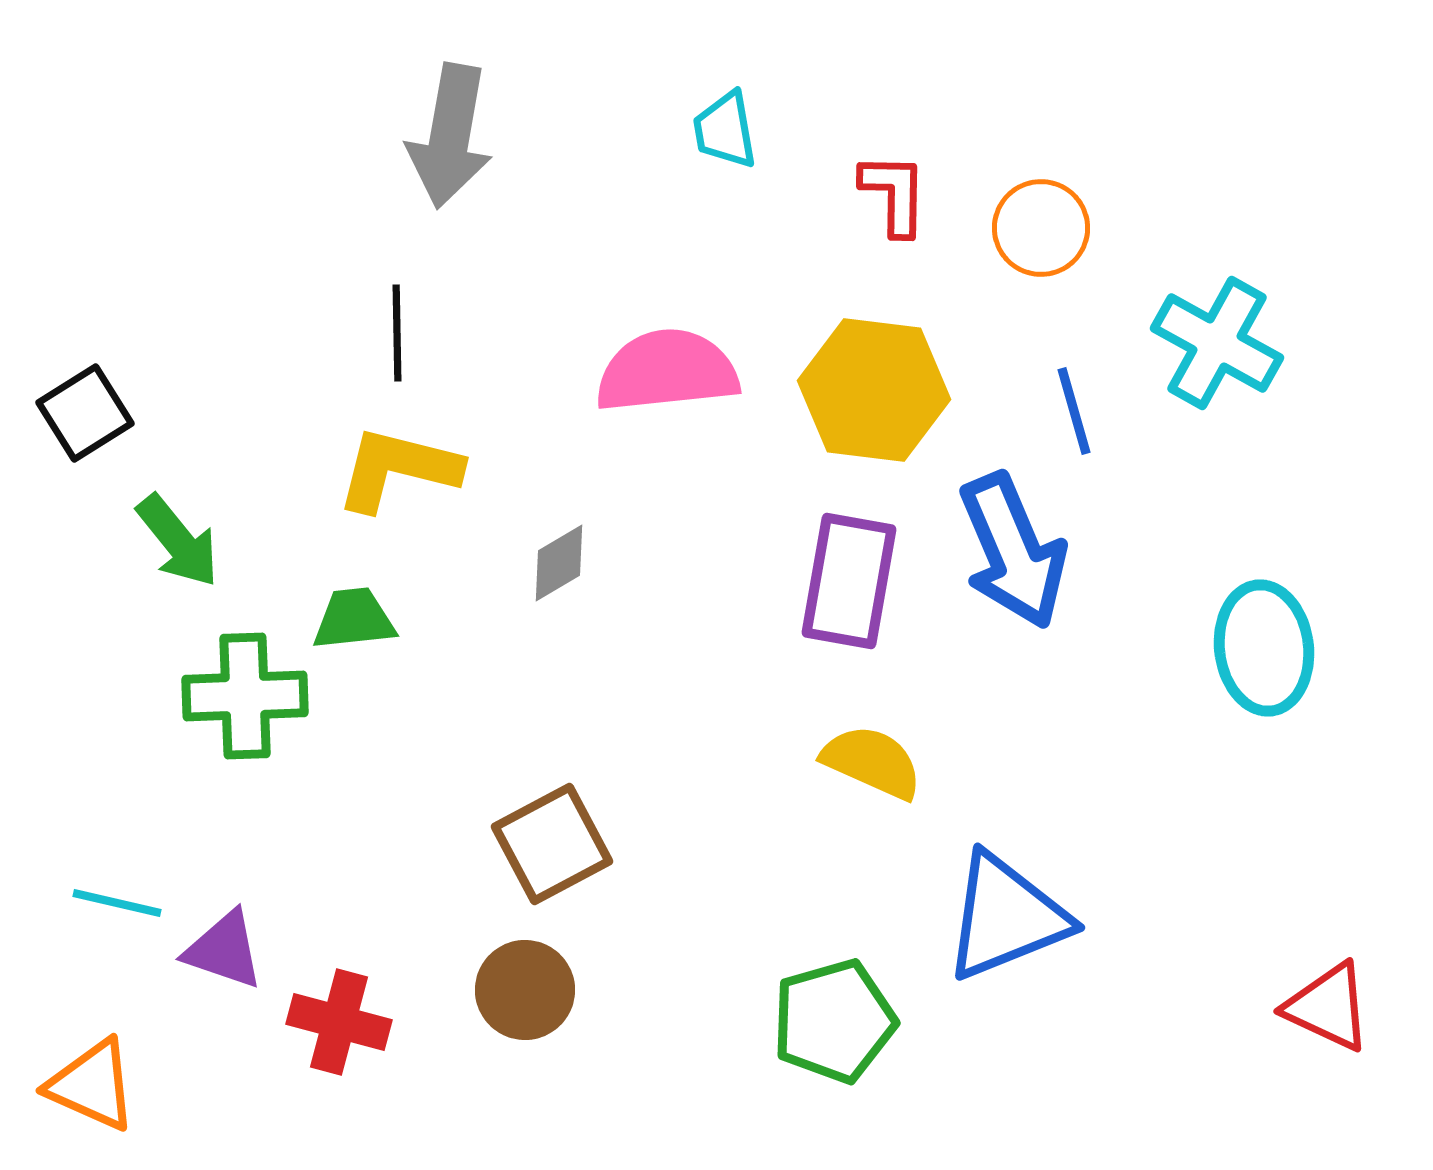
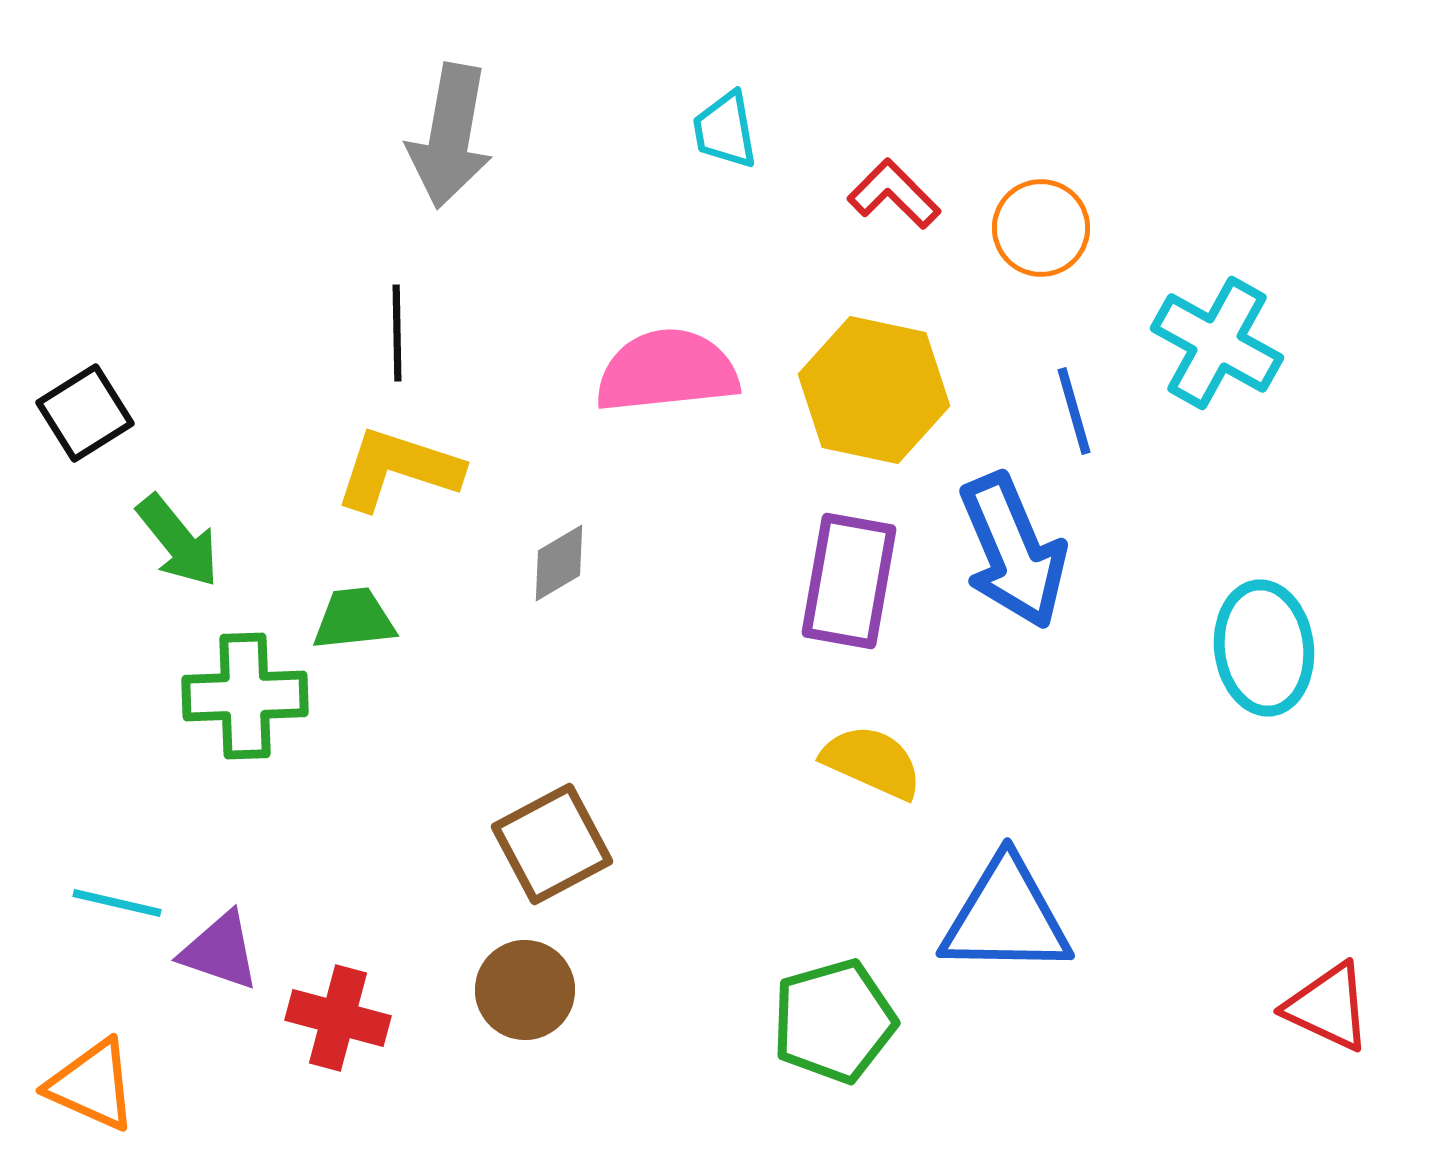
red L-shape: rotated 46 degrees counterclockwise
yellow hexagon: rotated 5 degrees clockwise
yellow L-shape: rotated 4 degrees clockwise
blue triangle: rotated 23 degrees clockwise
purple triangle: moved 4 px left, 1 px down
red cross: moved 1 px left, 4 px up
